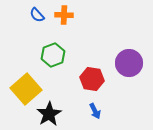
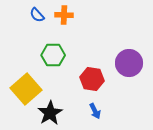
green hexagon: rotated 20 degrees clockwise
black star: moved 1 px right, 1 px up
